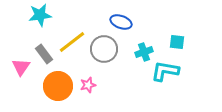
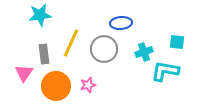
blue ellipse: moved 1 px down; rotated 25 degrees counterclockwise
yellow line: moved 1 px left, 1 px down; rotated 28 degrees counterclockwise
gray rectangle: rotated 30 degrees clockwise
pink triangle: moved 3 px right, 6 px down
orange circle: moved 2 px left
